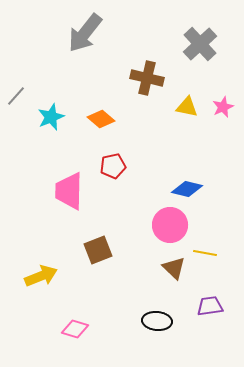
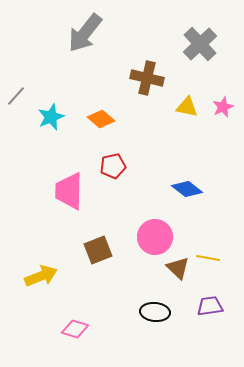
blue diamond: rotated 24 degrees clockwise
pink circle: moved 15 px left, 12 px down
yellow line: moved 3 px right, 5 px down
brown triangle: moved 4 px right
black ellipse: moved 2 px left, 9 px up
